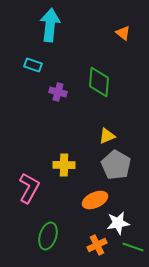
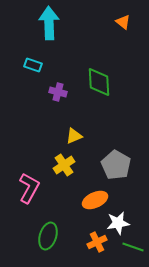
cyan arrow: moved 1 px left, 2 px up; rotated 8 degrees counterclockwise
orange triangle: moved 11 px up
green diamond: rotated 8 degrees counterclockwise
yellow triangle: moved 33 px left
yellow cross: rotated 35 degrees counterclockwise
orange cross: moved 3 px up
